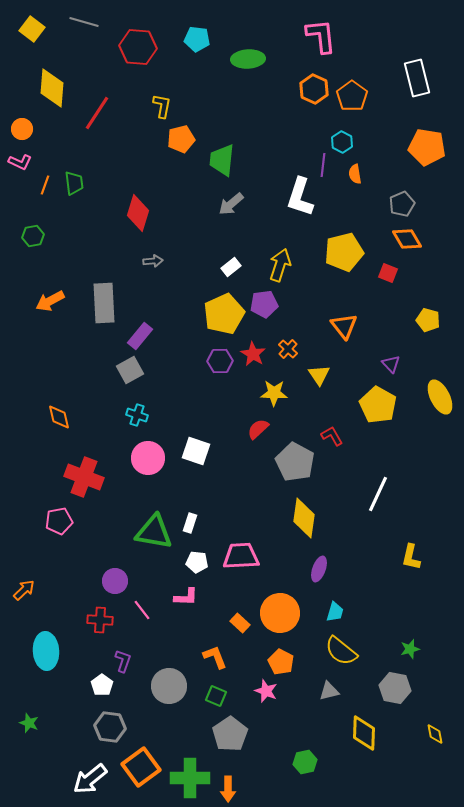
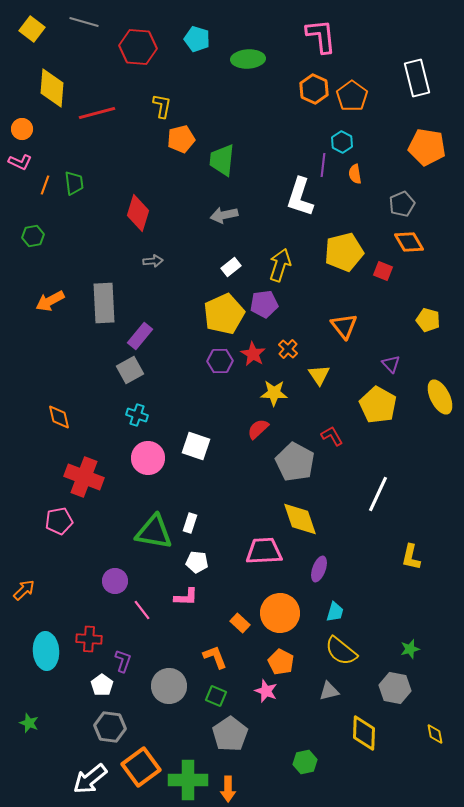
cyan pentagon at (197, 39): rotated 10 degrees clockwise
red line at (97, 113): rotated 42 degrees clockwise
gray arrow at (231, 204): moved 7 px left, 11 px down; rotated 28 degrees clockwise
orange diamond at (407, 239): moved 2 px right, 3 px down
red square at (388, 273): moved 5 px left, 2 px up
white square at (196, 451): moved 5 px up
yellow diamond at (304, 518): moved 4 px left, 1 px down; rotated 27 degrees counterclockwise
pink trapezoid at (241, 556): moved 23 px right, 5 px up
red cross at (100, 620): moved 11 px left, 19 px down
green cross at (190, 778): moved 2 px left, 2 px down
